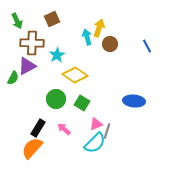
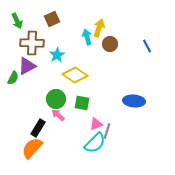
green square: rotated 21 degrees counterclockwise
pink arrow: moved 6 px left, 14 px up
